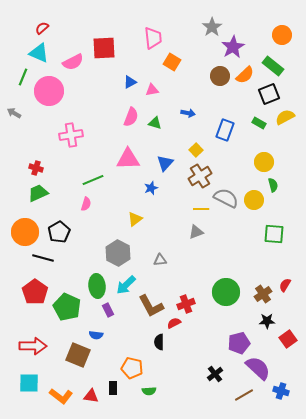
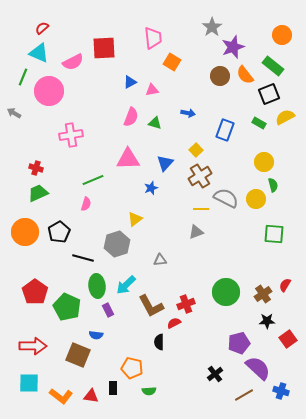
purple star at (233, 47): rotated 10 degrees clockwise
orange semicircle at (245, 75): rotated 96 degrees clockwise
yellow circle at (254, 200): moved 2 px right, 1 px up
gray hexagon at (118, 253): moved 1 px left, 9 px up; rotated 15 degrees clockwise
black line at (43, 258): moved 40 px right
